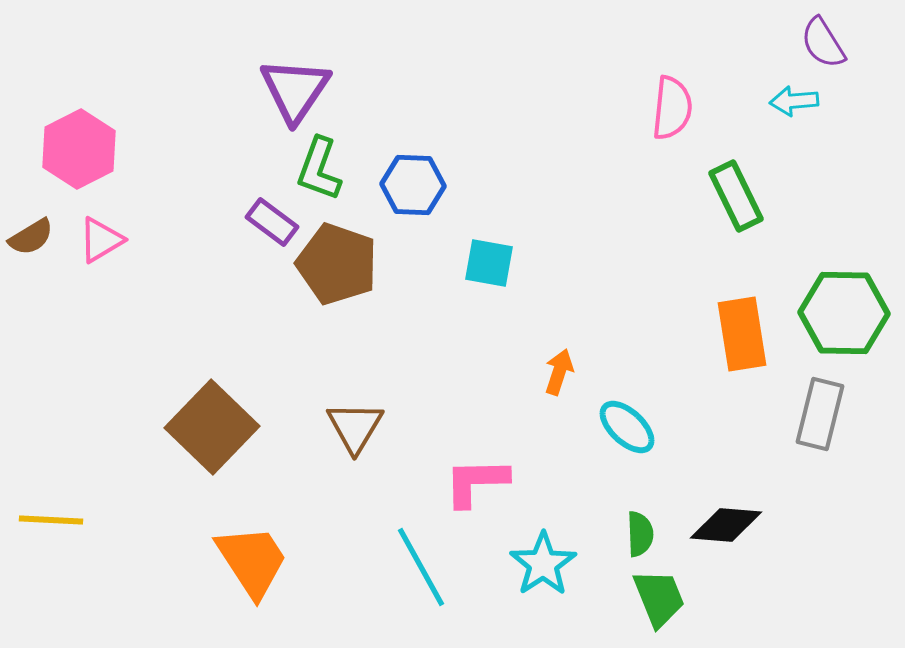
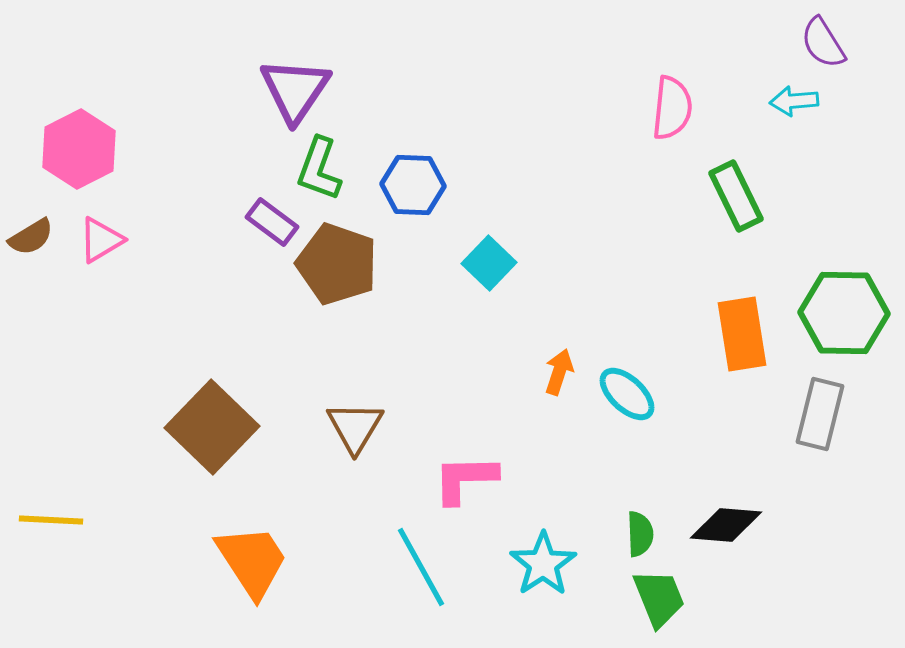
cyan square: rotated 34 degrees clockwise
cyan ellipse: moved 33 px up
pink L-shape: moved 11 px left, 3 px up
